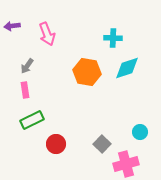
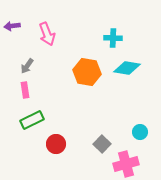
cyan diamond: rotated 28 degrees clockwise
